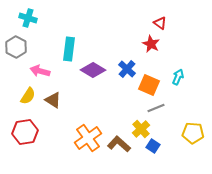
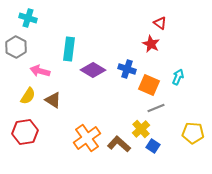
blue cross: rotated 24 degrees counterclockwise
orange cross: moved 1 px left
